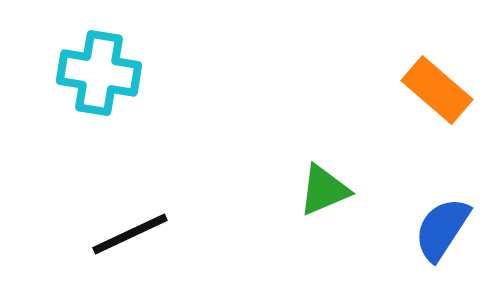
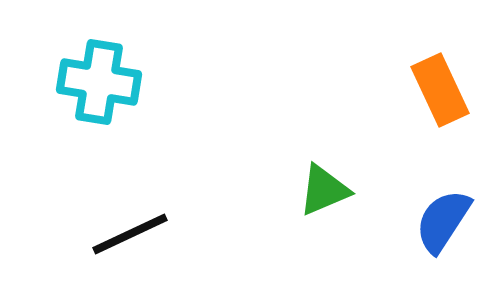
cyan cross: moved 9 px down
orange rectangle: moved 3 px right; rotated 24 degrees clockwise
blue semicircle: moved 1 px right, 8 px up
